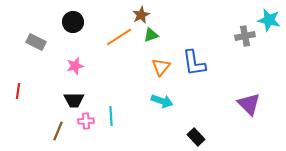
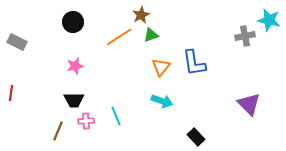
gray rectangle: moved 19 px left
red line: moved 7 px left, 2 px down
cyan line: moved 5 px right; rotated 18 degrees counterclockwise
